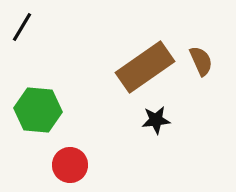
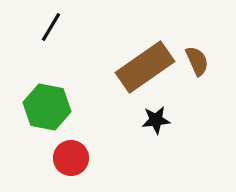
black line: moved 29 px right
brown semicircle: moved 4 px left
green hexagon: moved 9 px right, 3 px up; rotated 6 degrees clockwise
red circle: moved 1 px right, 7 px up
